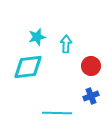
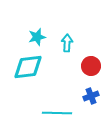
cyan arrow: moved 1 px right, 1 px up
